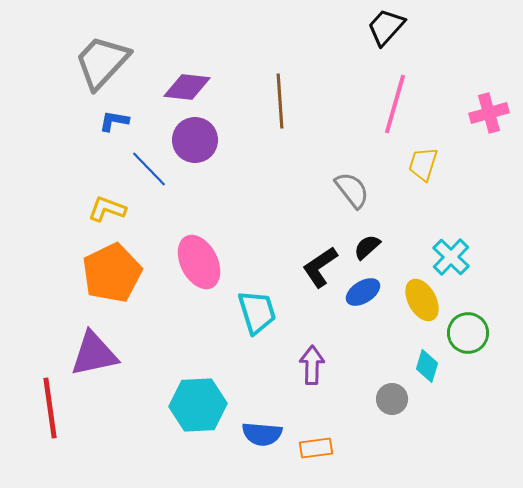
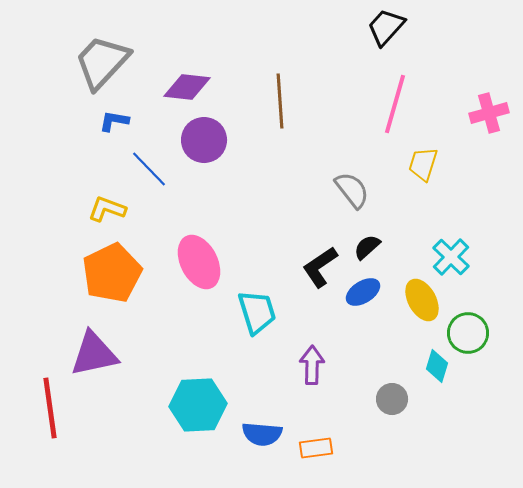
purple circle: moved 9 px right
cyan diamond: moved 10 px right
